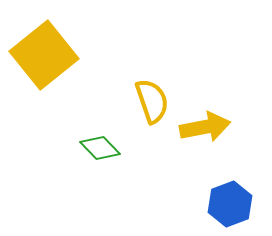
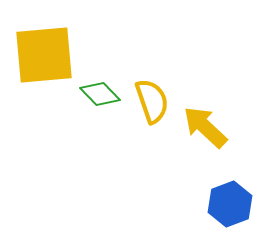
yellow square: rotated 34 degrees clockwise
yellow arrow: rotated 126 degrees counterclockwise
green diamond: moved 54 px up
